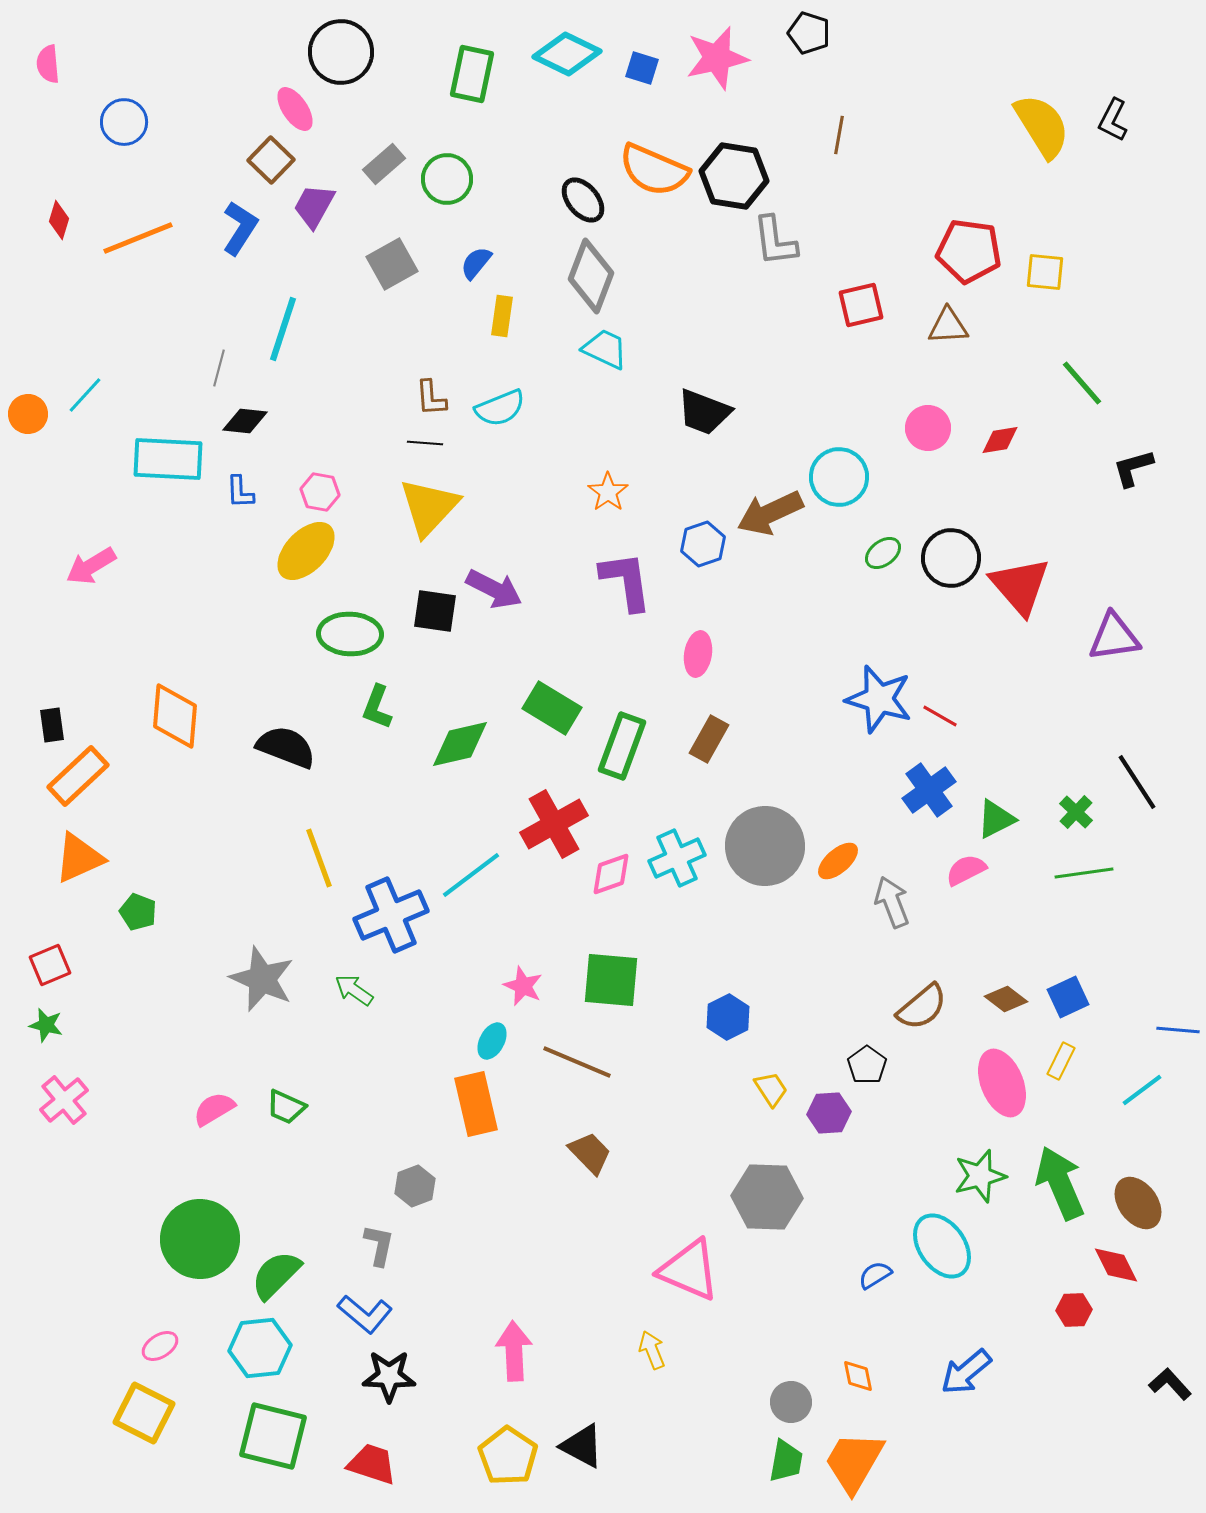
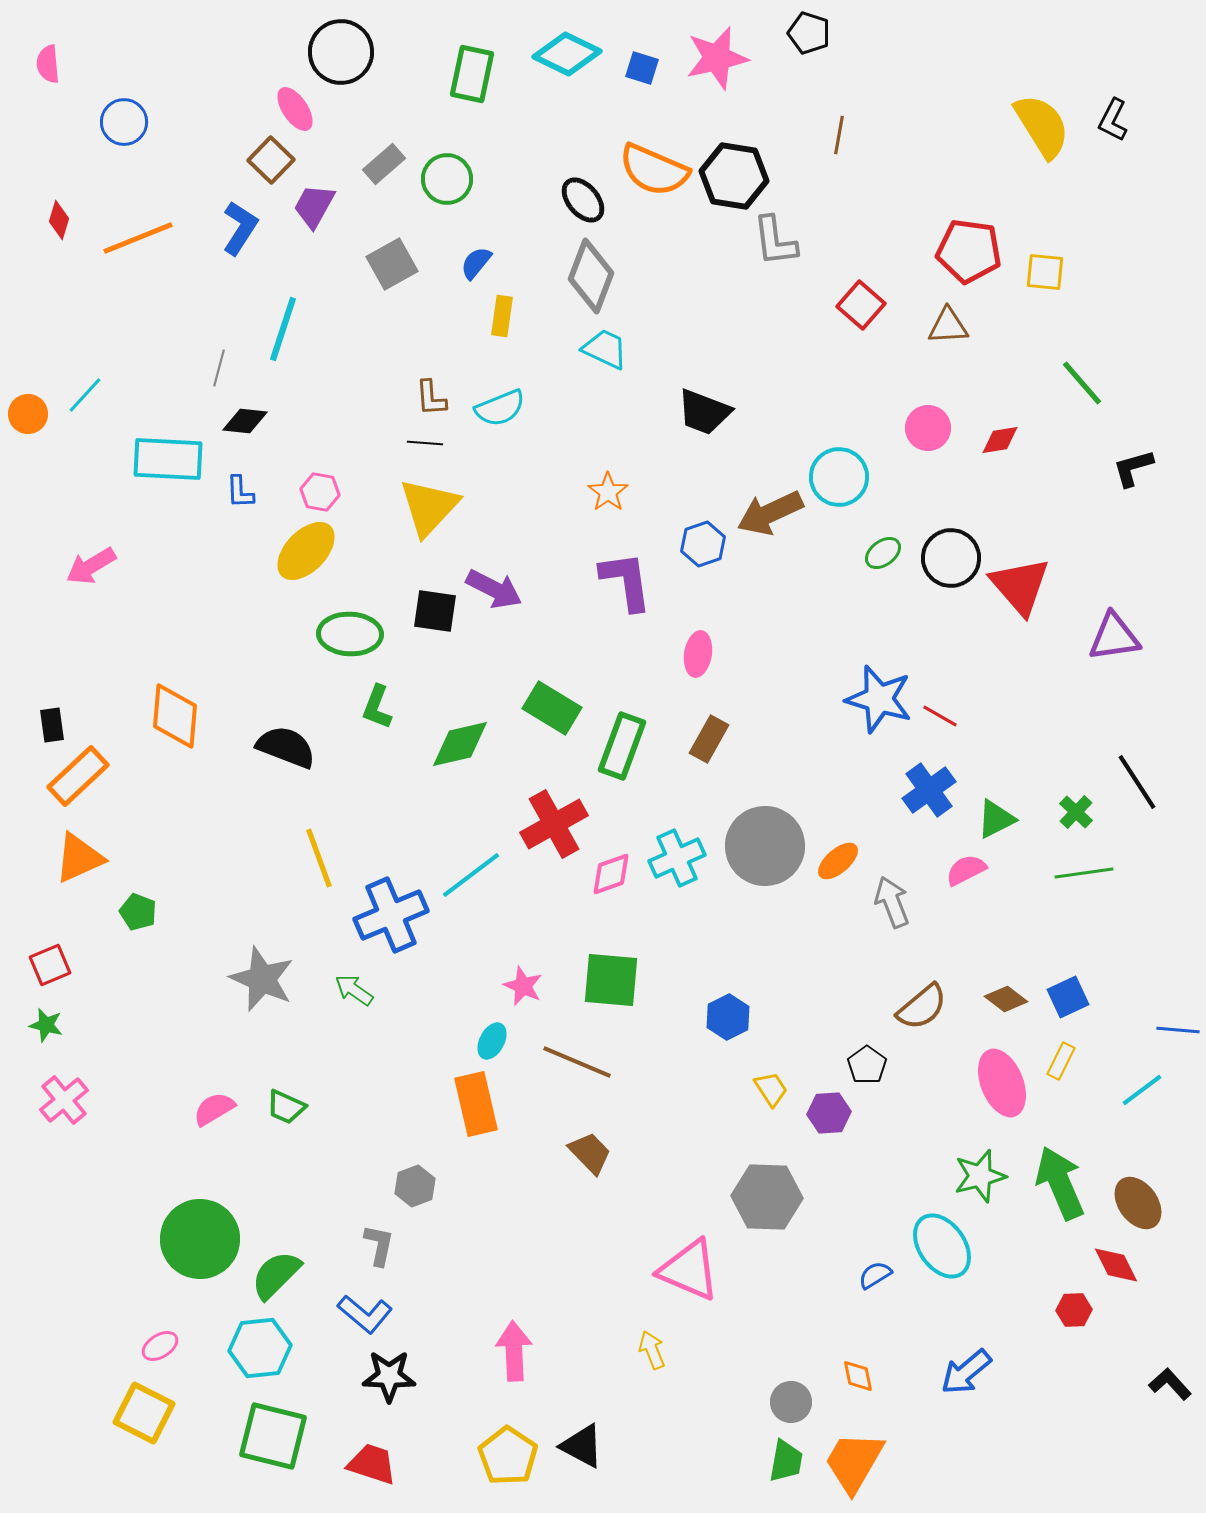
red square at (861, 305): rotated 36 degrees counterclockwise
